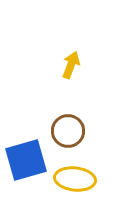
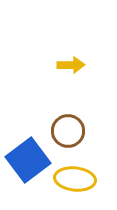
yellow arrow: rotated 68 degrees clockwise
blue square: moved 2 px right; rotated 21 degrees counterclockwise
